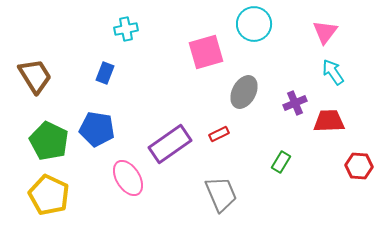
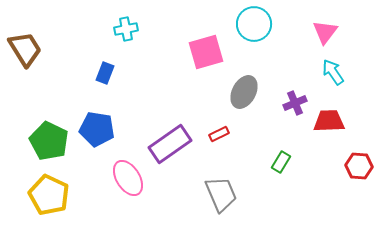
brown trapezoid: moved 10 px left, 27 px up
